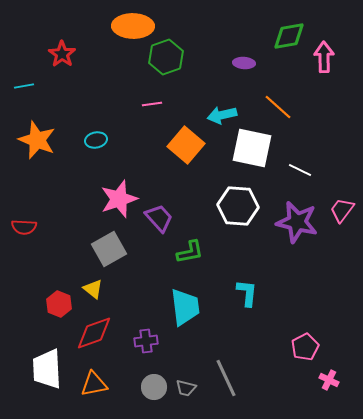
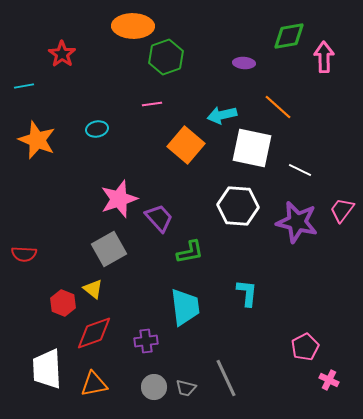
cyan ellipse: moved 1 px right, 11 px up
red semicircle: moved 27 px down
red hexagon: moved 4 px right, 1 px up
